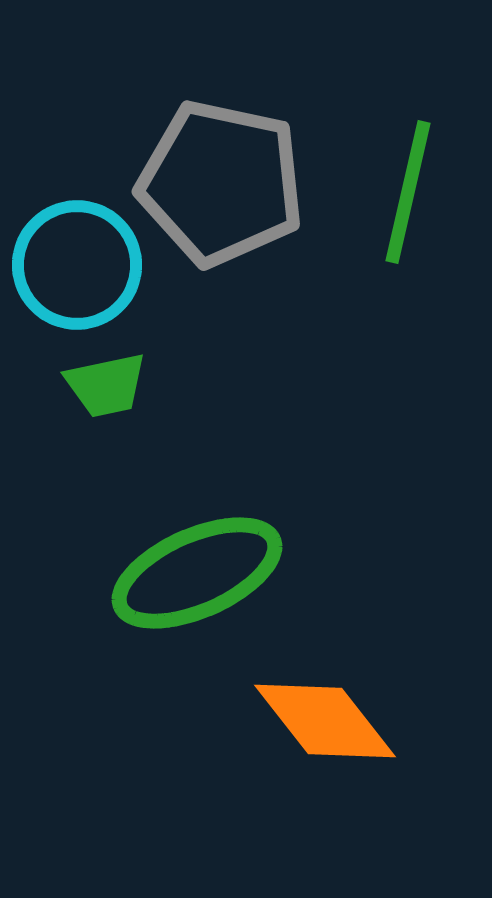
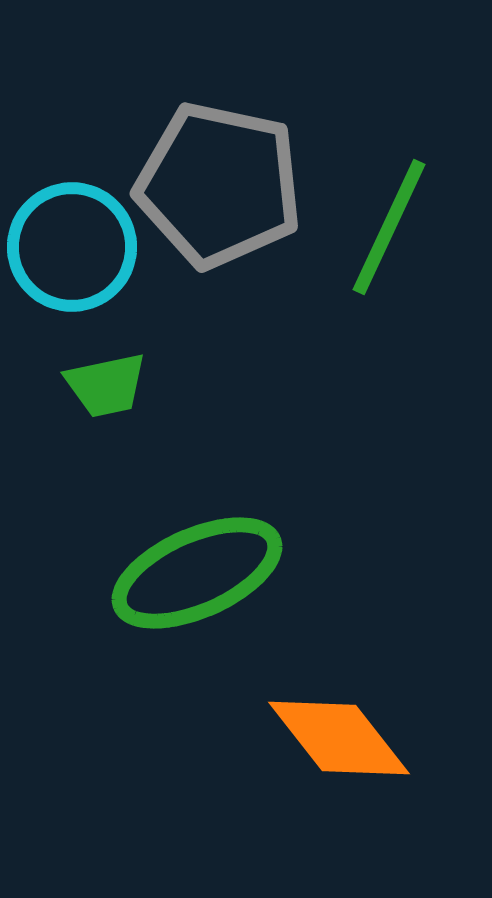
gray pentagon: moved 2 px left, 2 px down
green line: moved 19 px left, 35 px down; rotated 12 degrees clockwise
cyan circle: moved 5 px left, 18 px up
orange diamond: moved 14 px right, 17 px down
